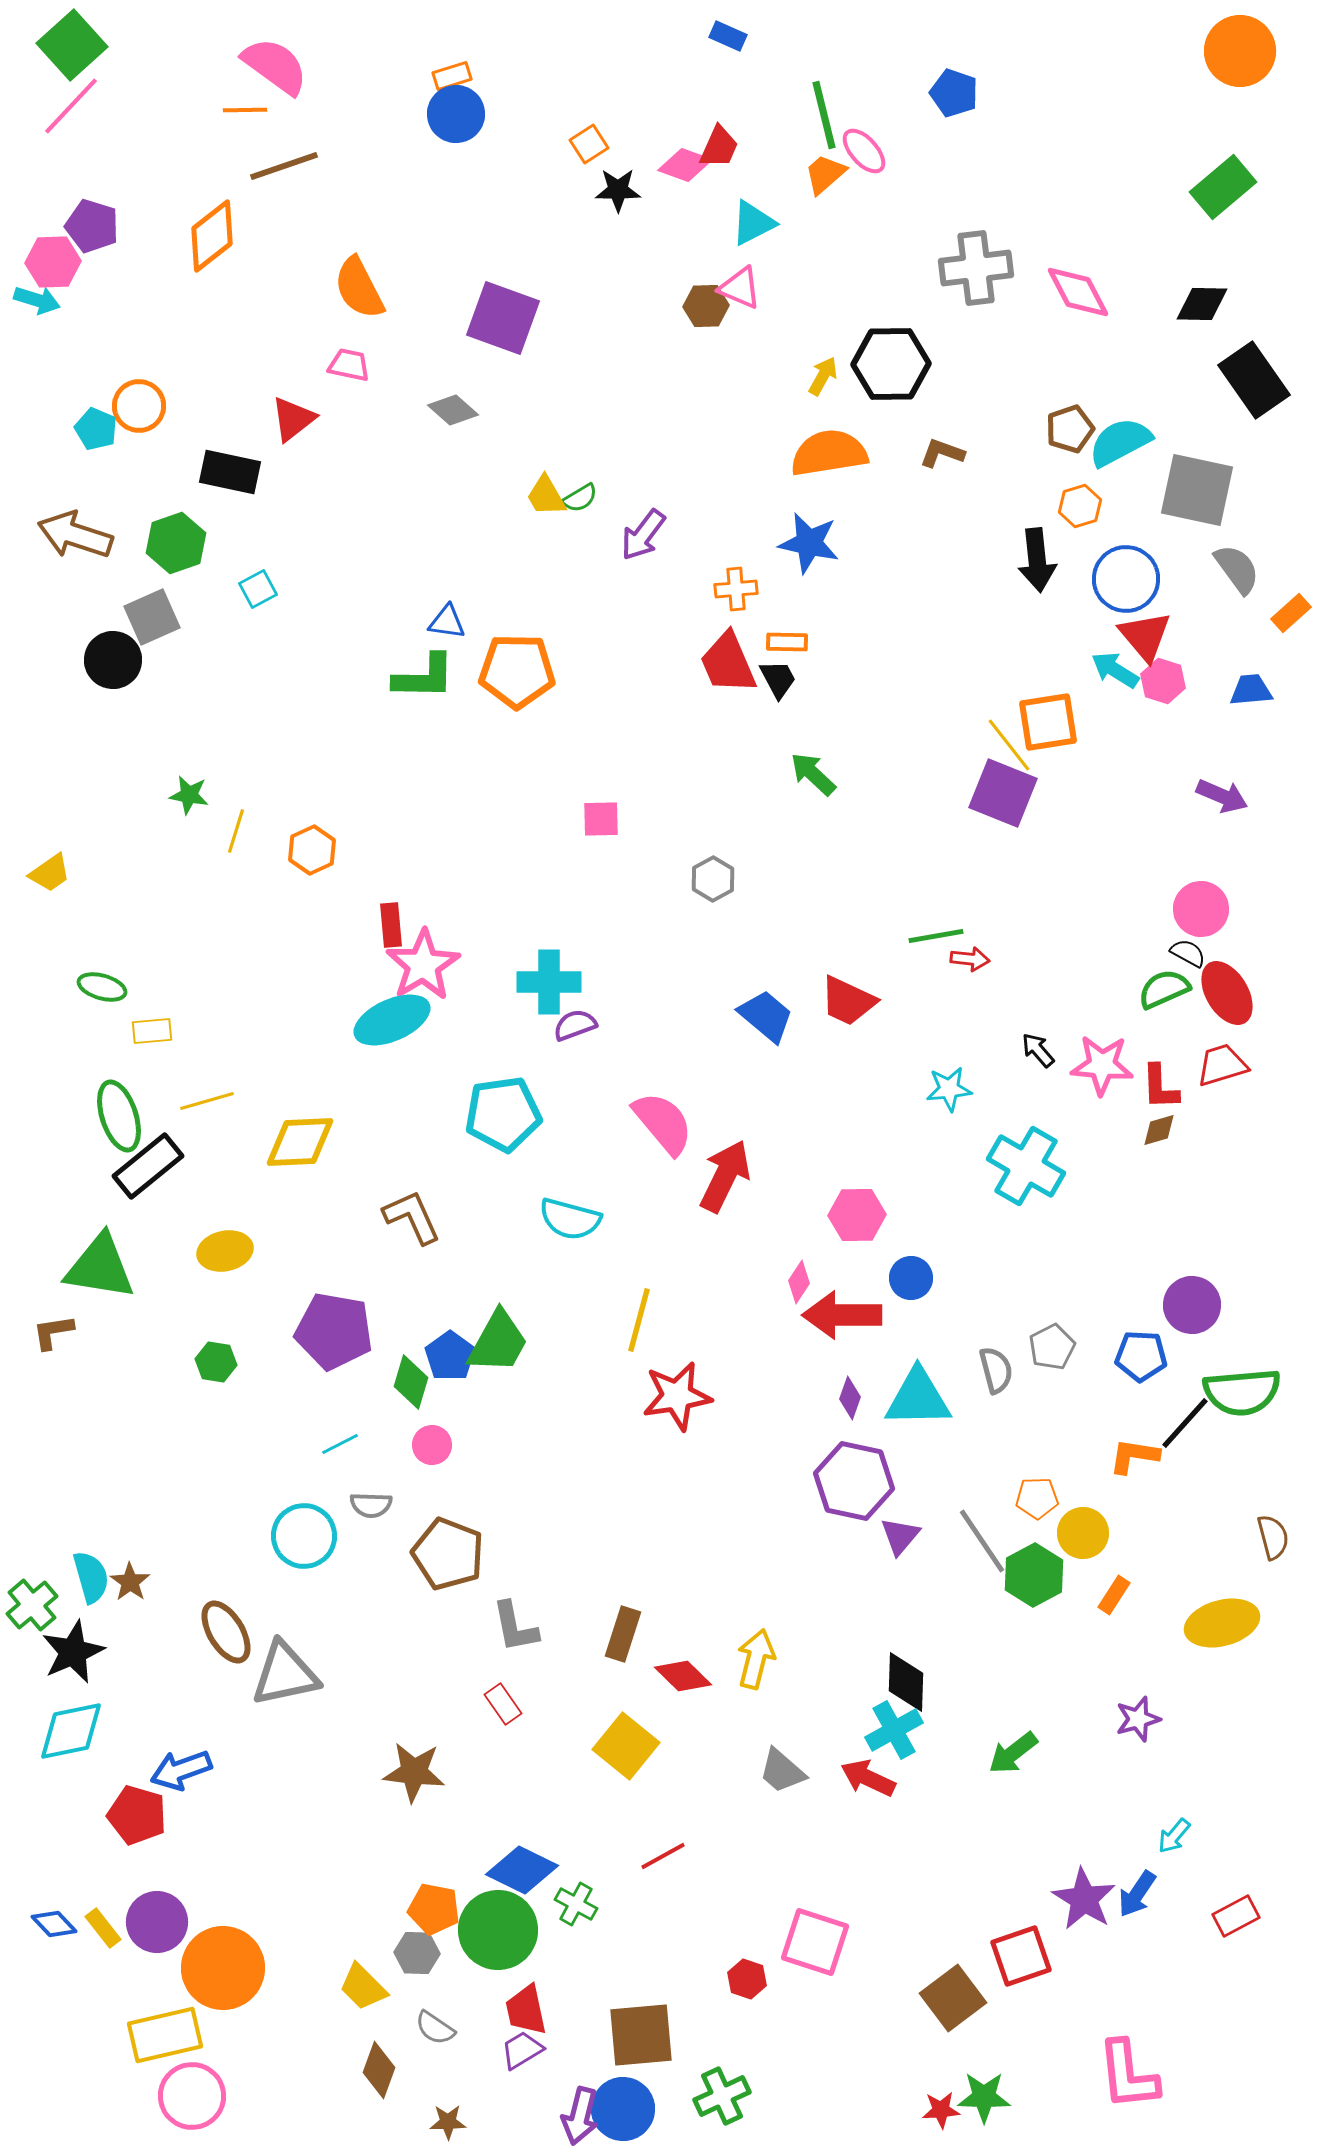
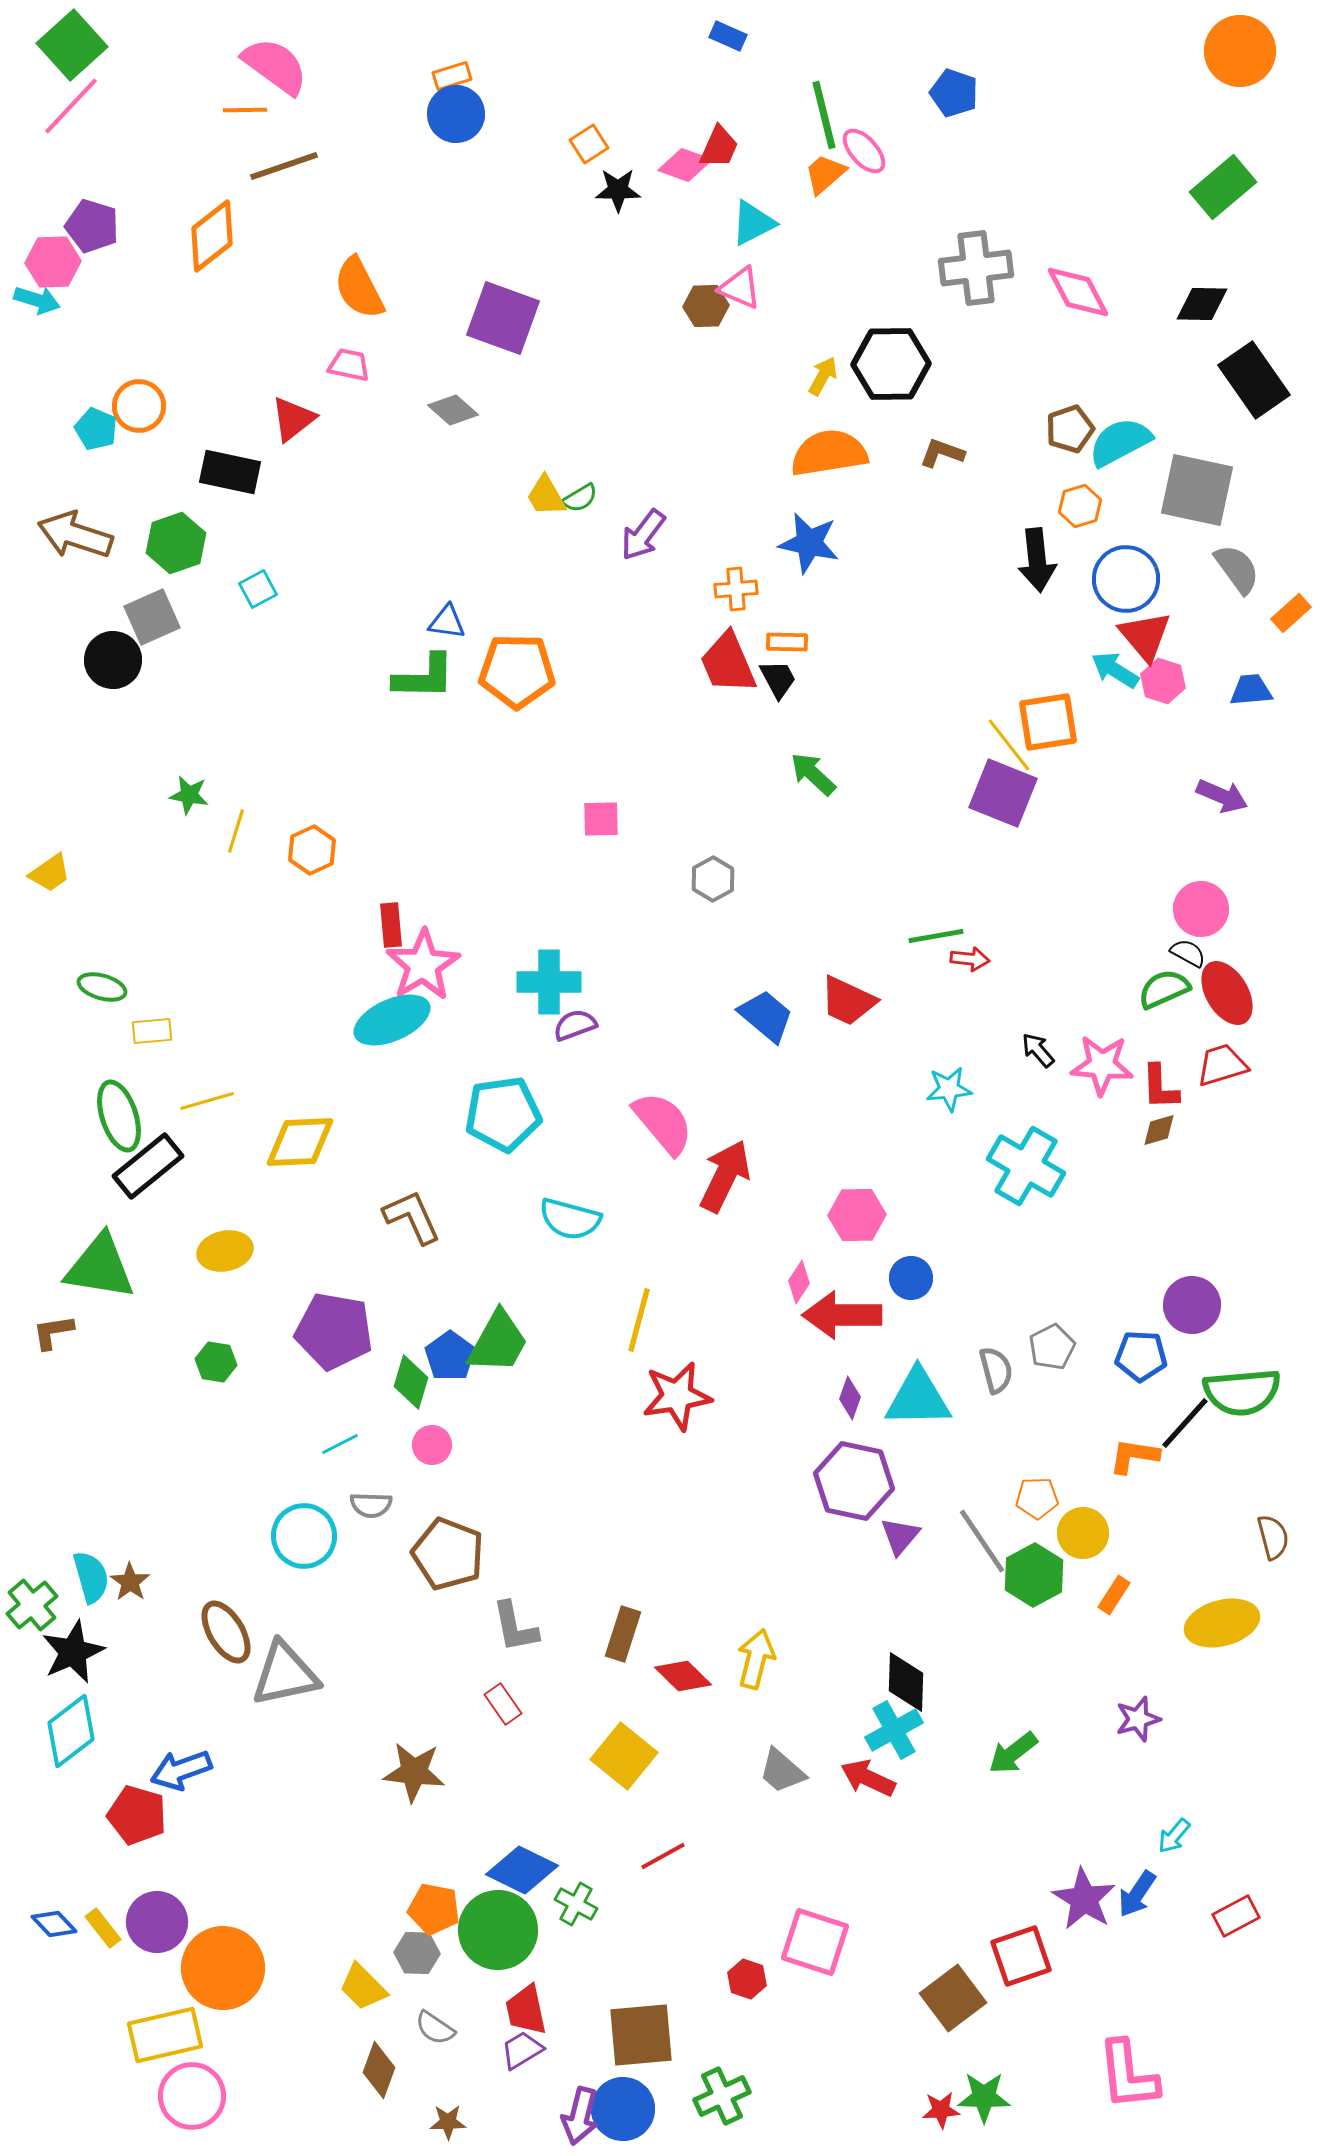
cyan diamond at (71, 1731): rotated 26 degrees counterclockwise
yellow square at (626, 1746): moved 2 px left, 10 px down
